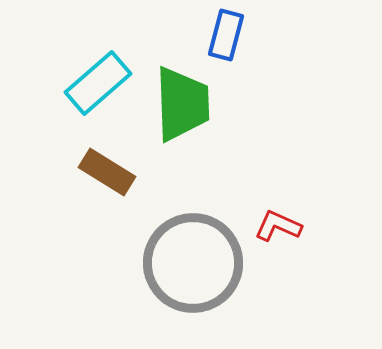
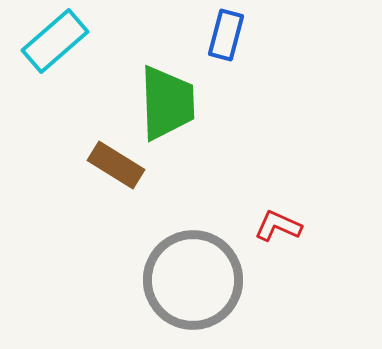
cyan rectangle: moved 43 px left, 42 px up
green trapezoid: moved 15 px left, 1 px up
brown rectangle: moved 9 px right, 7 px up
gray circle: moved 17 px down
